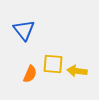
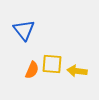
yellow square: moved 1 px left
orange semicircle: moved 2 px right, 4 px up
